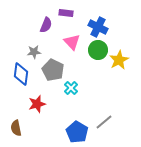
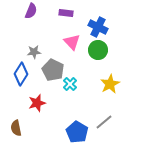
purple semicircle: moved 15 px left, 14 px up
yellow star: moved 9 px left, 24 px down
blue diamond: rotated 25 degrees clockwise
cyan cross: moved 1 px left, 4 px up
red star: moved 1 px up
